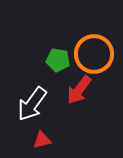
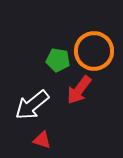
orange circle: moved 3 px up
white arrow: moved 1 px down; rotated 15 degrees clockwise
red triangle: rotated 30 degrees clockwise
